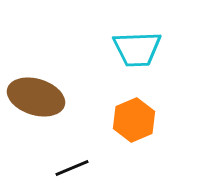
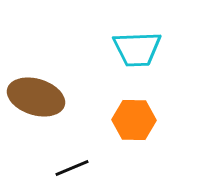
orange hexagon: rotated 24 degrees clockwise
